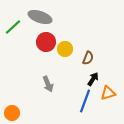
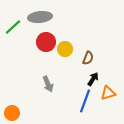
gray ellipse: rotated 25 degrees counterclockwise
